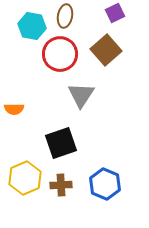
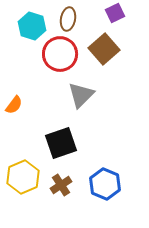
brown ellipse: moved 3 px right, 3 px down
cyan hexagon: rotated 8 degrees clockwise
brown square: moved 2 px left, 1 px up
gray triangle: rotated 12 degrees clockwise
orange semicircle: moved 4 px up; rotated 54 degrees counterclockwise
yellow hexagon: moved 2 px left, 1 px up
brown cross: rotated 30 degrees counterclockwise
